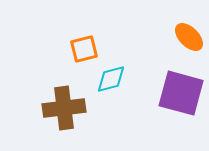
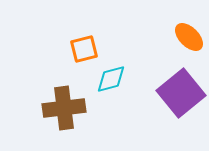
purple square: rotated 36 degrees clockwise
